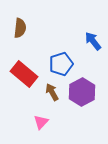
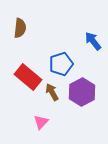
red rectangle: moved 4 px right, 3 px down
